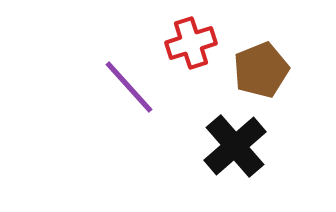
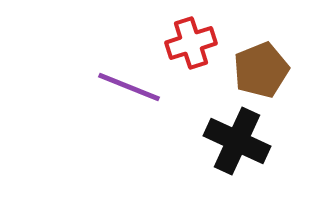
purple line: rotated 26 degrees counterclockwise
black cross: moved 2 px right, 5 px up; rotated 24 degrees counterclockwise
